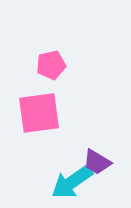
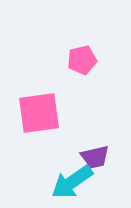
pink pentagon: moved 31 px right, 5 px up
purple trapezoid: moved 2 px left, 5 px up; rotated 44 degrees counterclockwise
